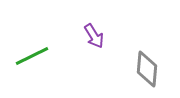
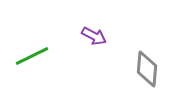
purple arrow: rotated 30 degrees counterclockwise
